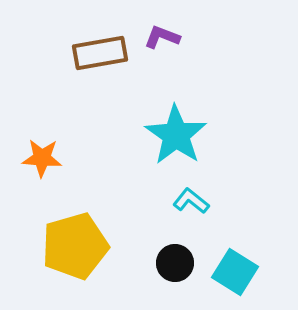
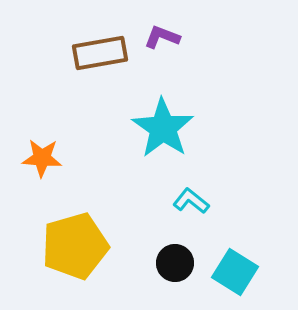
cyan star: moved 13 px left, 7 px up
